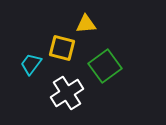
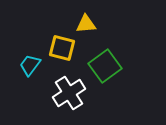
cyan trapezoid: moved 1 px left, 1 px down
white cross: moved 2 px right
